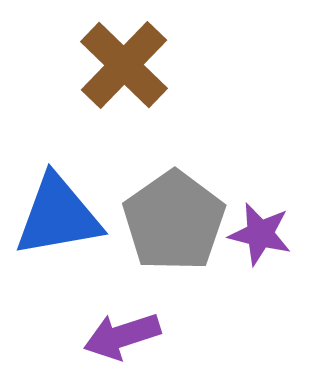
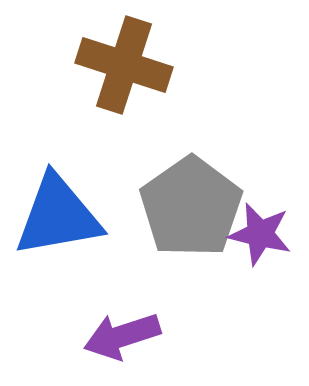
brown cross: rotated 26 degrees counterclockwise
gray pentagon: moved 17 px right, 14 px up
